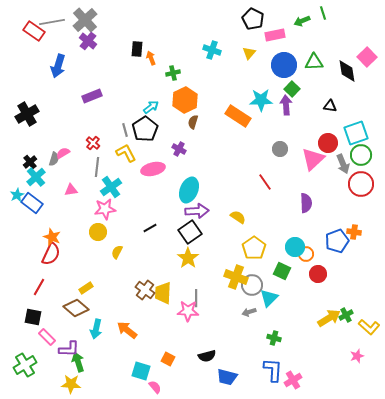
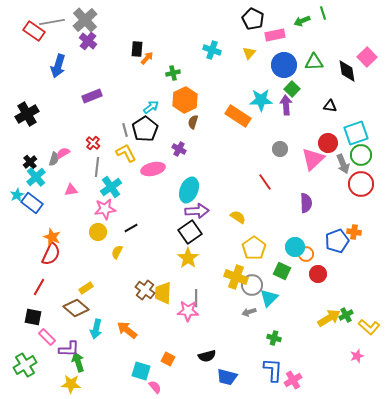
orange arrow at (151, 58): moved 4 px left; rotated 64 degrees clockwise
black line at (150, 228): moved 19 px left
